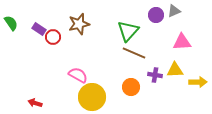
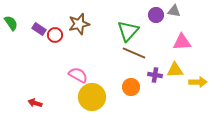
gray triangle: rotated 32 degrees clockwise
red circle: moved 2 px right, 2 px up
